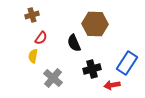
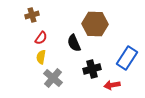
yellow semicircle: moved 8 px right, 1 px down
blue rectangle: moved 5 px up
